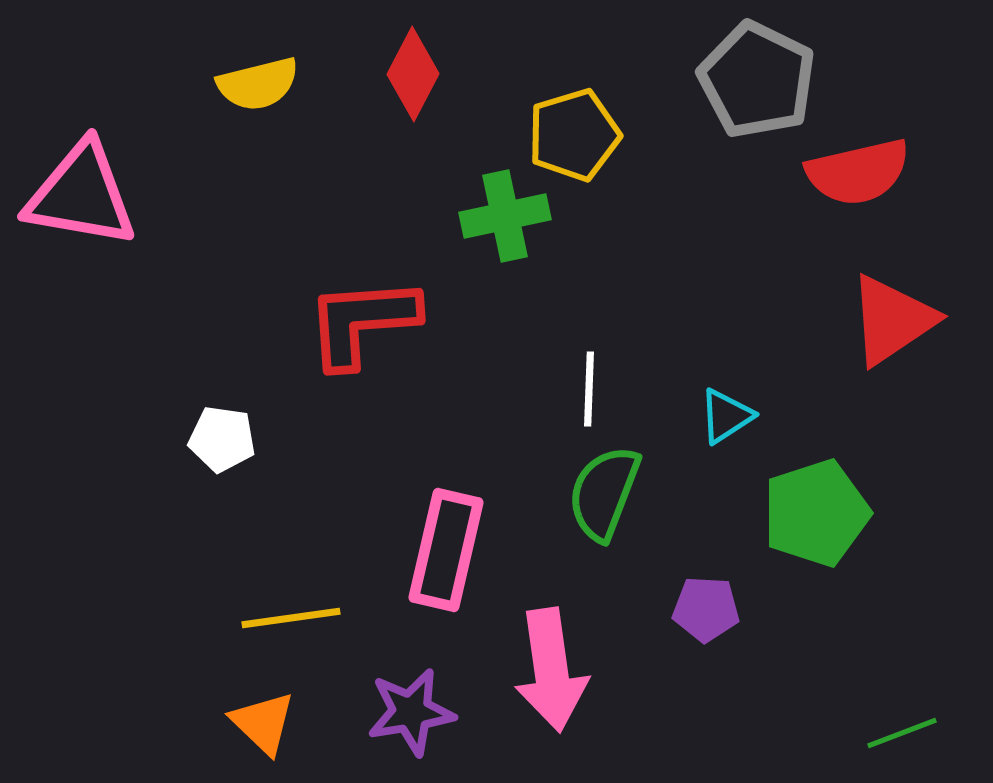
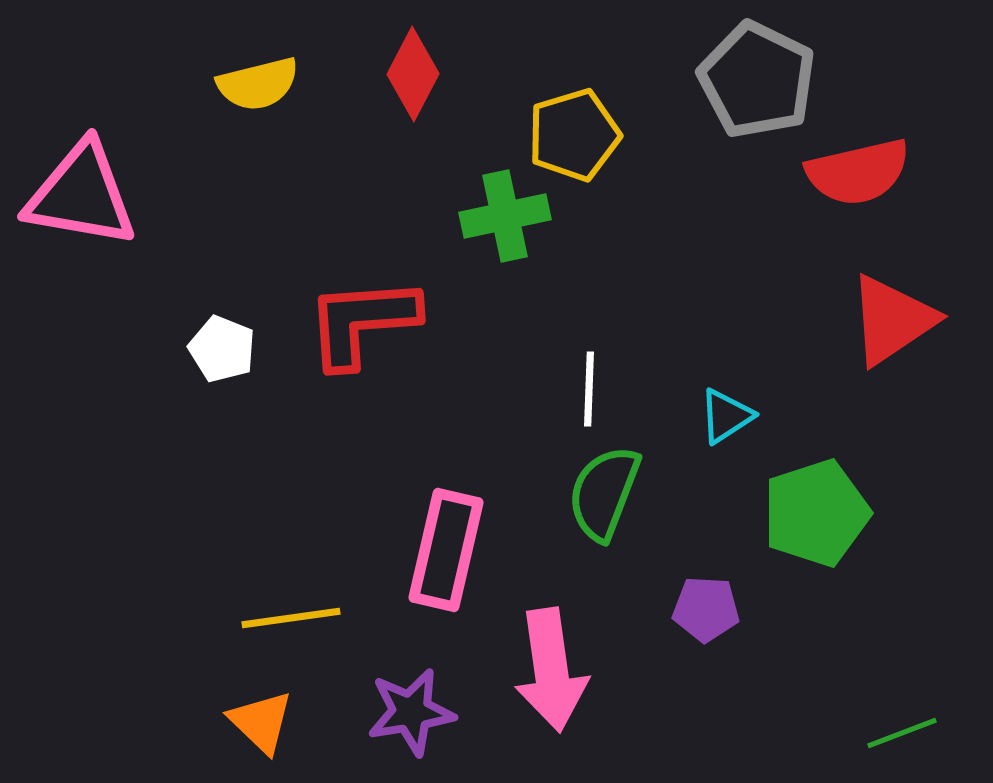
white pentagon: moved 90 px up; rotated 14 degrees clockwise
orange triangle: moved 2 px left, 1 px up
